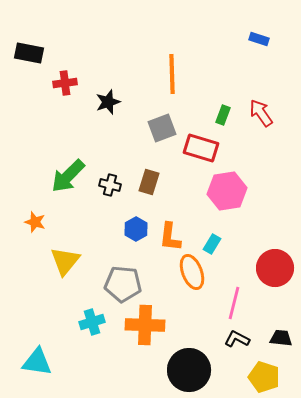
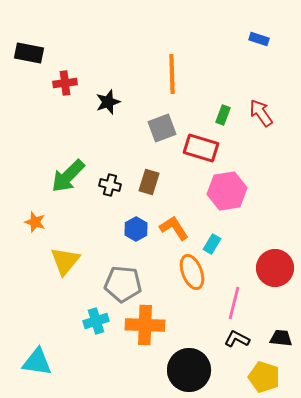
orange L-shape: moved 4 px right, 9 px up; rotated 140 degrees clockwise
cyan cross: moved 4 px right, 1 px up
